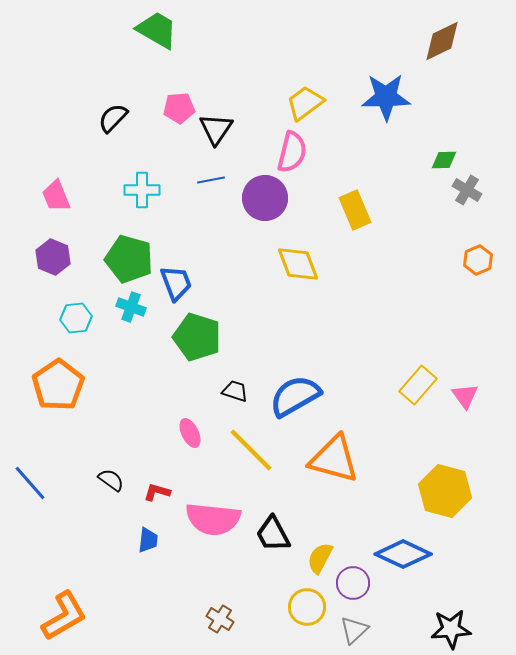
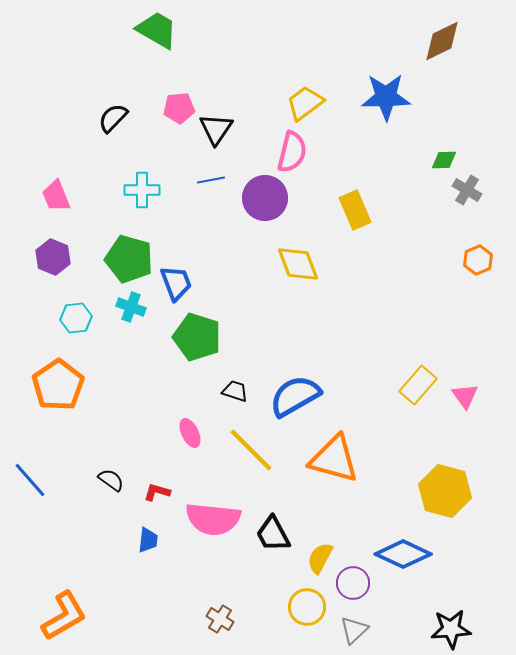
blue line at (30, 483): moved 3 px up
